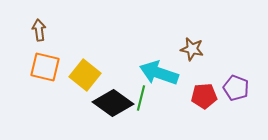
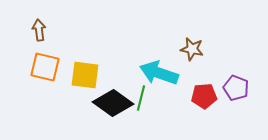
yellow square: rotated 32 degrees counterclockwise
